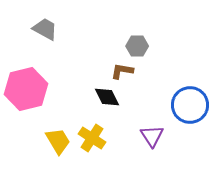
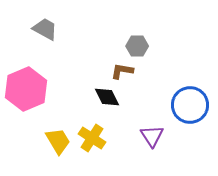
pink hexagon: rotated 9 degrees counterclockwise
